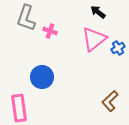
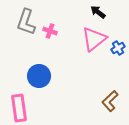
gray L-shape: moved 4 px down
blue circle: moved 3 px left, 1 px up
